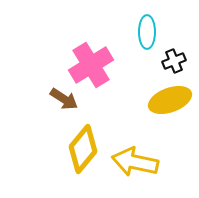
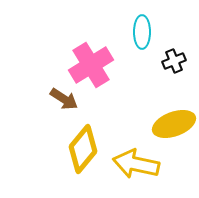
cyan ellipse: moved 5 px left
yellow ellipse: moved 4 px right, 24 px down
yellow arrow: moved 1 px right, 2 px down
